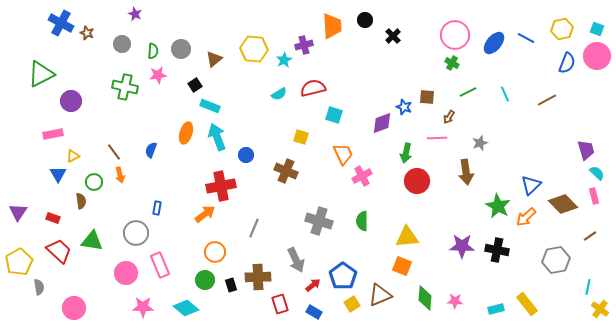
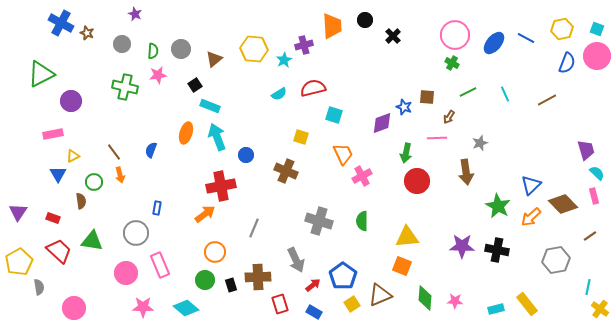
orange arrow at (526, 217): moved 5 px right
